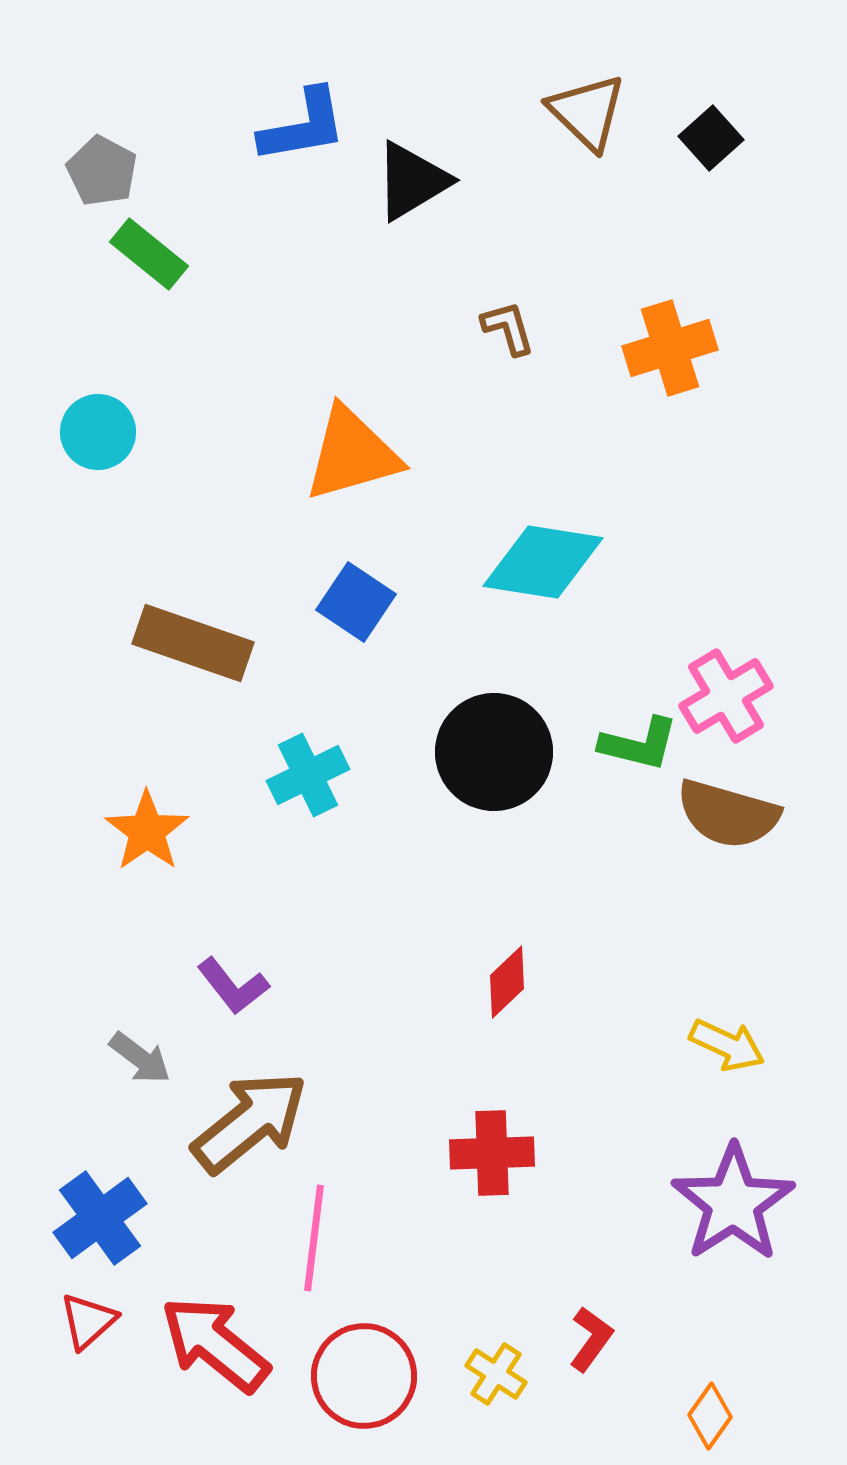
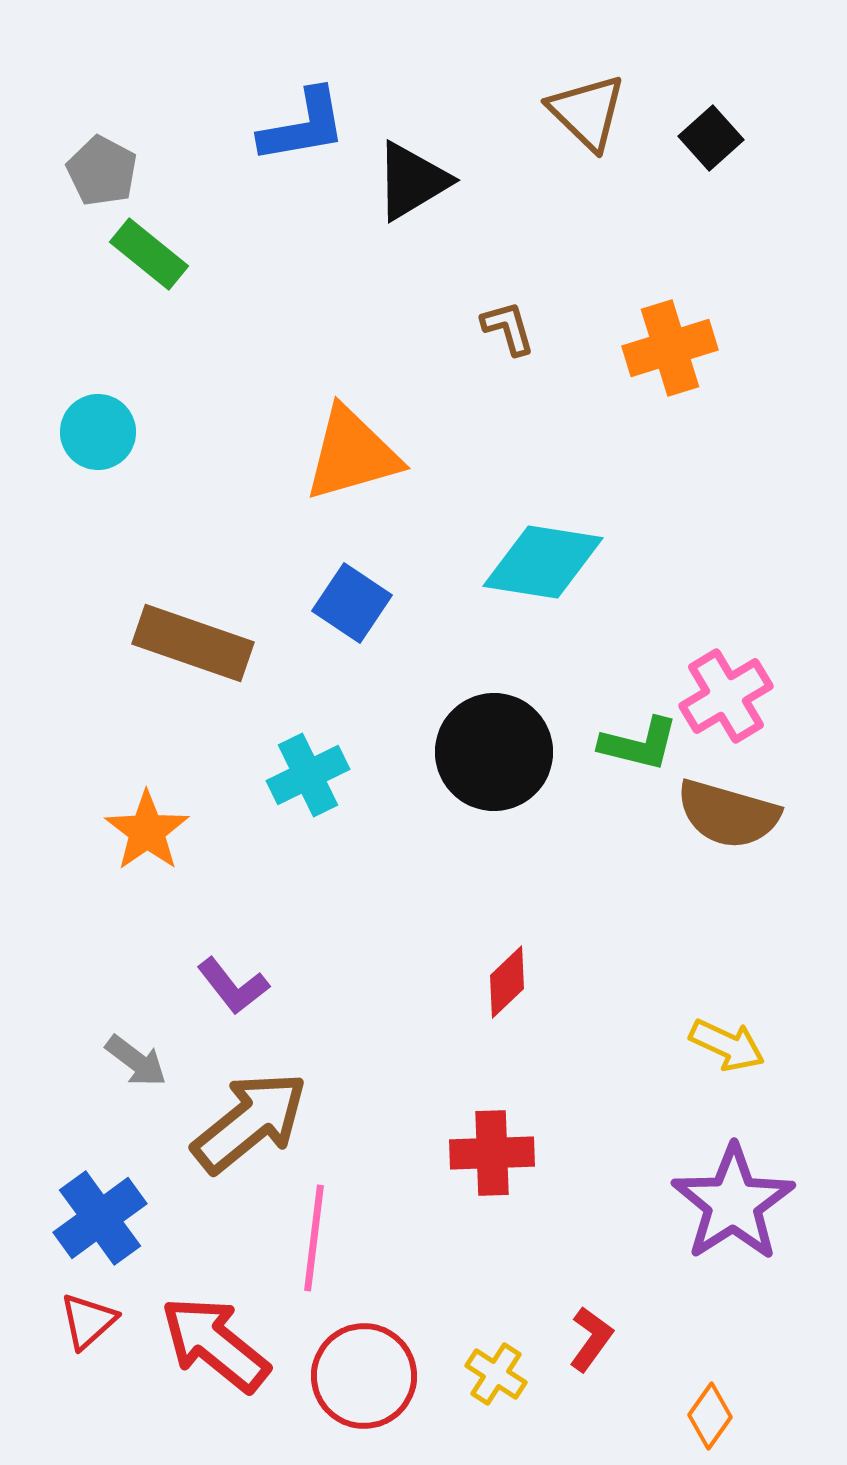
blue square: moved 4 px left, 1 px down
gray arrow: moved 4 px left, 3 px down
